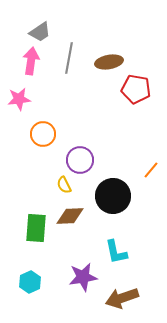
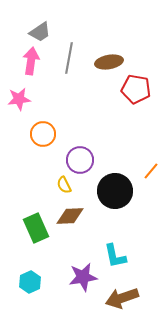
orange line: moved 1 px down
black circle: moved 2 px right, 5 px up
green rectangle: rotated 28 degrees counterclockwise
cyan L-shape: moved 1 px left, 4 px down
